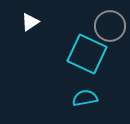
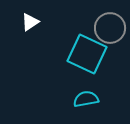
gray circle: moved 2 px down
cyan semicircle: moved 1 px right, 1 px down
